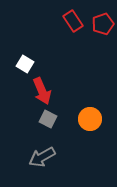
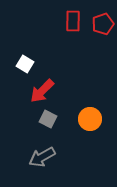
red rectangle: rotated 35 degrees clockwise
red arrow: rotated 68 degrees clockwise
